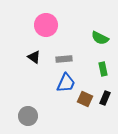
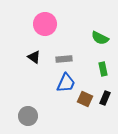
pink circle: moved 1 px left, 1 px up
